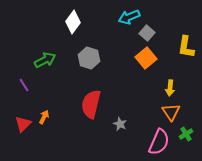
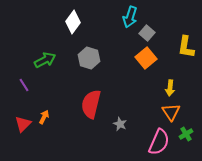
cyan arrow: moved 1 px right; rotated 50 degrees counterclockwise
